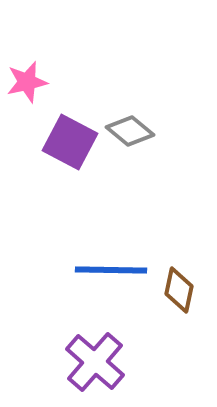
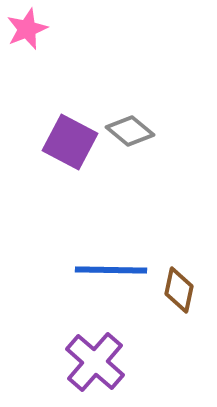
pink star: moved 53 px up; rotated 9 degrees counterclockwise
